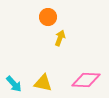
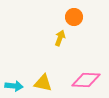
orange circle: moved 26 px right
cyan arrow: moved 2 px down; rotated 42 degrees counterclockwise
